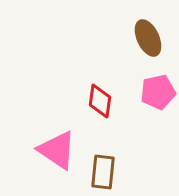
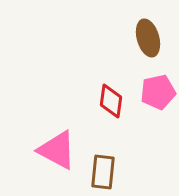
brown ellipse: rotated 9 degrees clockwise
red diamond: moved 11 px right
pink triangle: rotated 6 degrees counterclockwise
